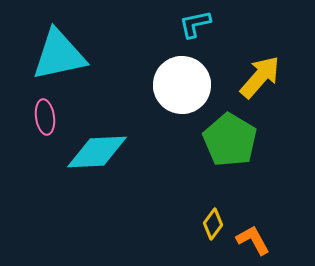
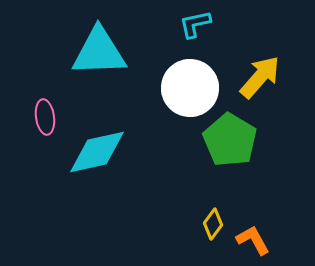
cyan triangle: moved 40 px right, 3 px up; rotated 10 degrees clockwise
white circle: moved 8 px right, 3 px down
cyan diamond: rotated 10 degrees counterclockwise
